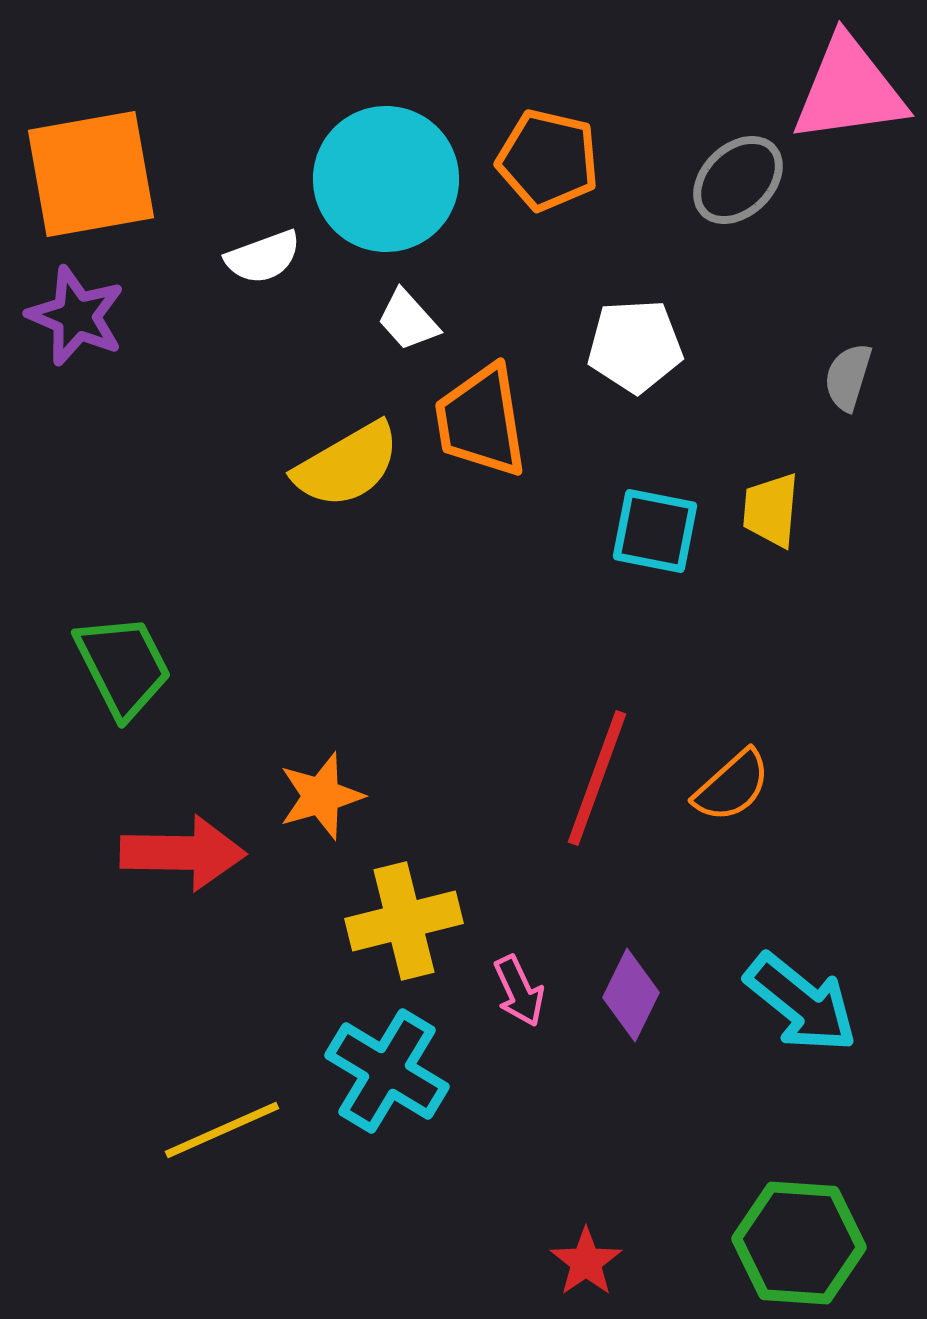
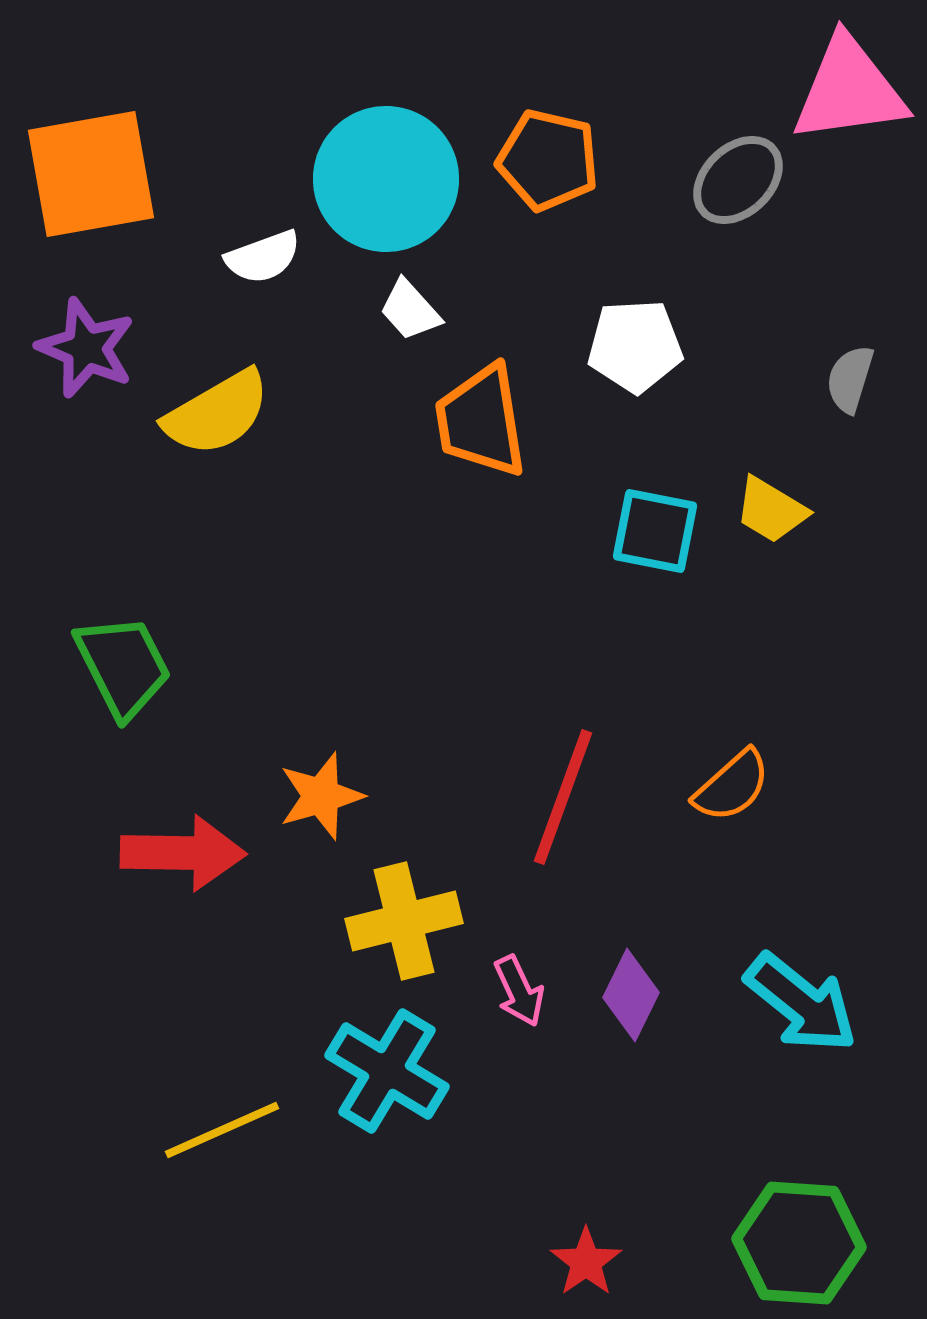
purple star: moved 10 px right, 32 px down
white trapezoid: moved 2 px right, 10 px up
gray semicircle: moved 2 px right, 2 px down
yellow semicircle: moved 130 px left, 52 px up
yellow trapezoid: rotated 64 degrees counterclockwise
red line: moved 34 px left, 19 px down
